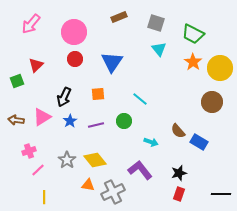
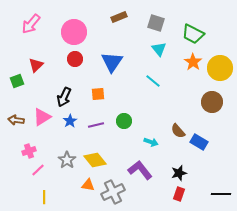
cyan line: moved 13 px right, 18 px up
